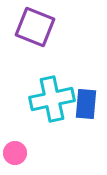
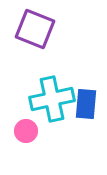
purple square: moved 2 px down
pink circle: moved 11 px right, 22 px up
